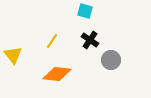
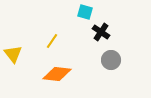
cyan square: moved 1 px down
black cross: moved 11 px right, 8 px up
yellow triangle: moved 1 px up
